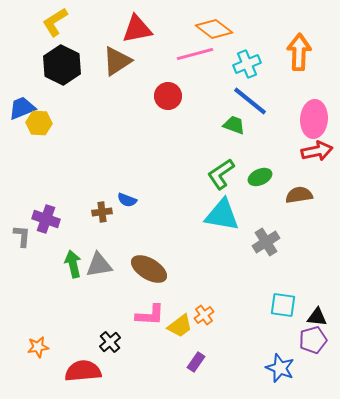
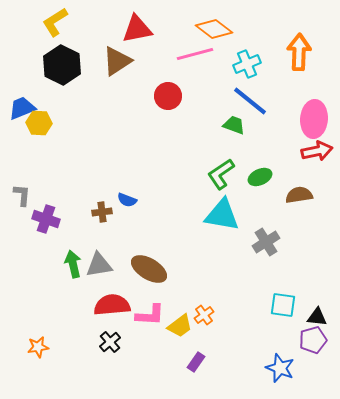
gray L-shape: moved 41 px up
red semicircle: moved 29 px right, 66 px up
